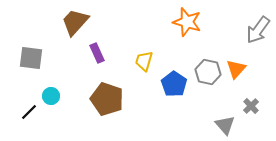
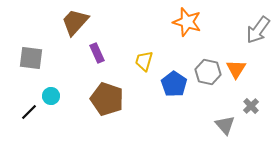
orange triangle: rotated 10 degrees counterclockwise
